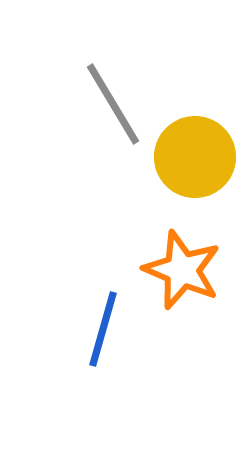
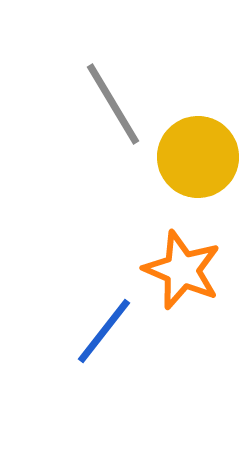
yellow circle: moved 3 px right
blue line: moved 1 px right, 2 px down; rotated 22 degrees clockwise
